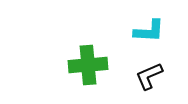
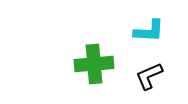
green cross: moved 6 px right, 1 px up
